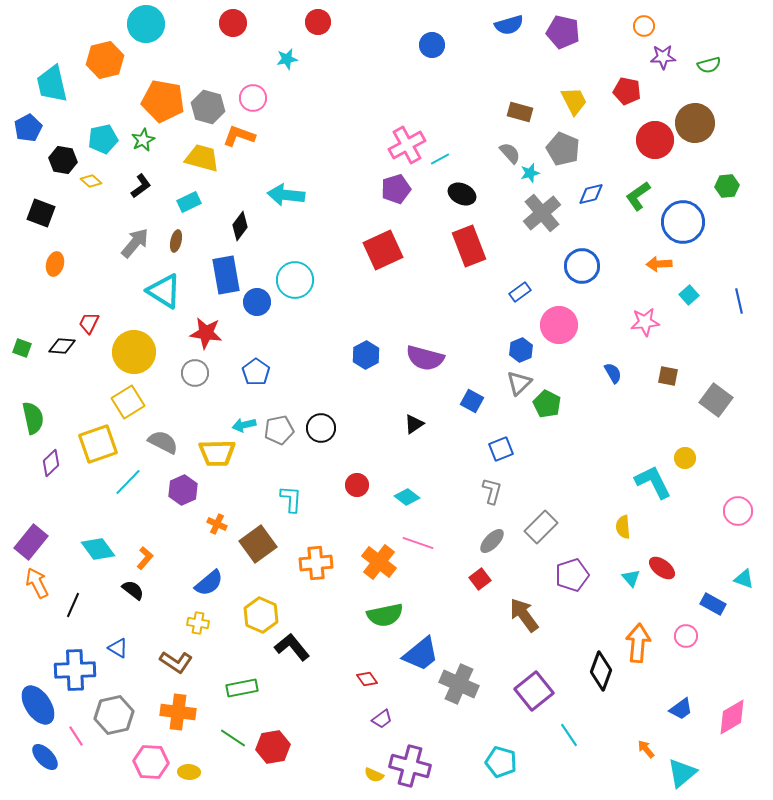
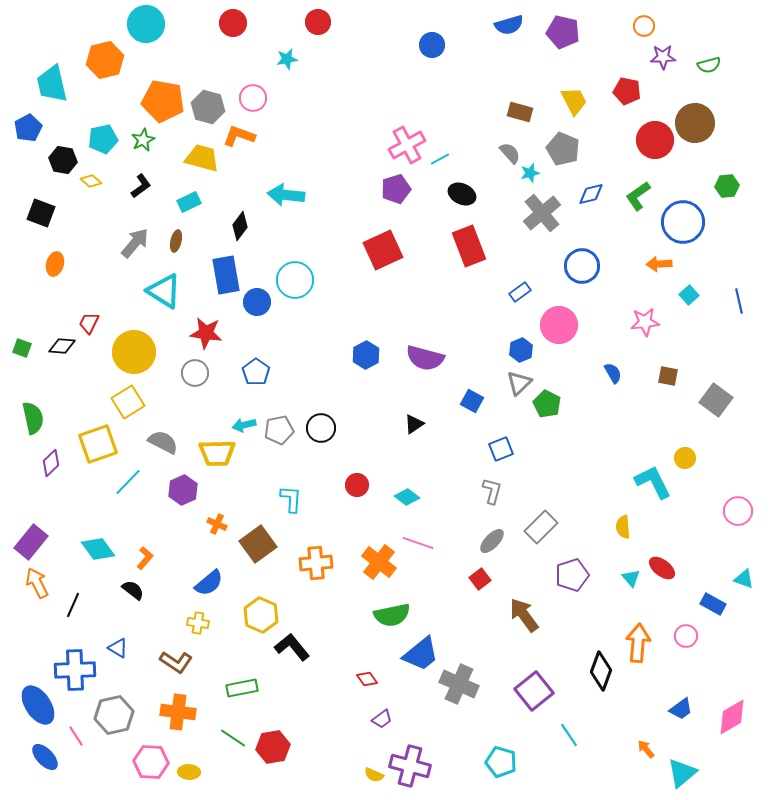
green semicircle at (385, 615): moved 7 px right
